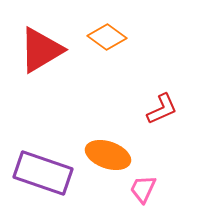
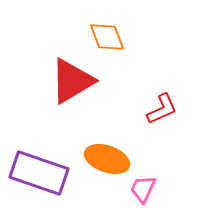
orange diamond: rotated 33 degrees clockwise
red triangle: moved 31 px right, 31 px down
orange ellipse: moved 1 px left, 4 px down
purple rectangle: moved 4 px left
